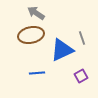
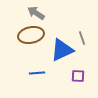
purple square: moved 3 px left; rotated 32 degrees clockwise
